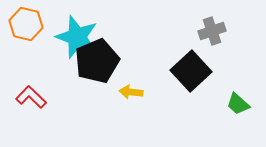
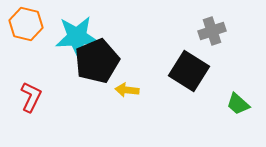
cyan star: rotated 24 degrees counterclockwise
black square: moved 2 px left; rotated 15 degrees counterclockwise
yellow arrow: moved 4 px left, 2 px up
red L-shape: rotated 72 degrees clockwise
